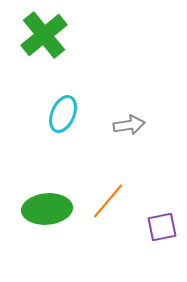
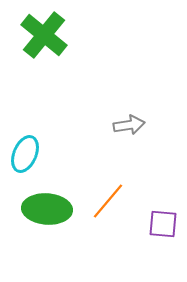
green cross: rotated 12 degrees counterclockwise
cyan ellipse: moved 38 px left, 40 px down
green ellipse: rotated 9 degrees clockwise
purple square: moved 1 px right, 3 px up; rotated 16 degrees clockwise
